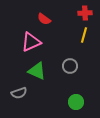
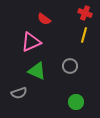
red cross: rotated 24 degrees clockwise
